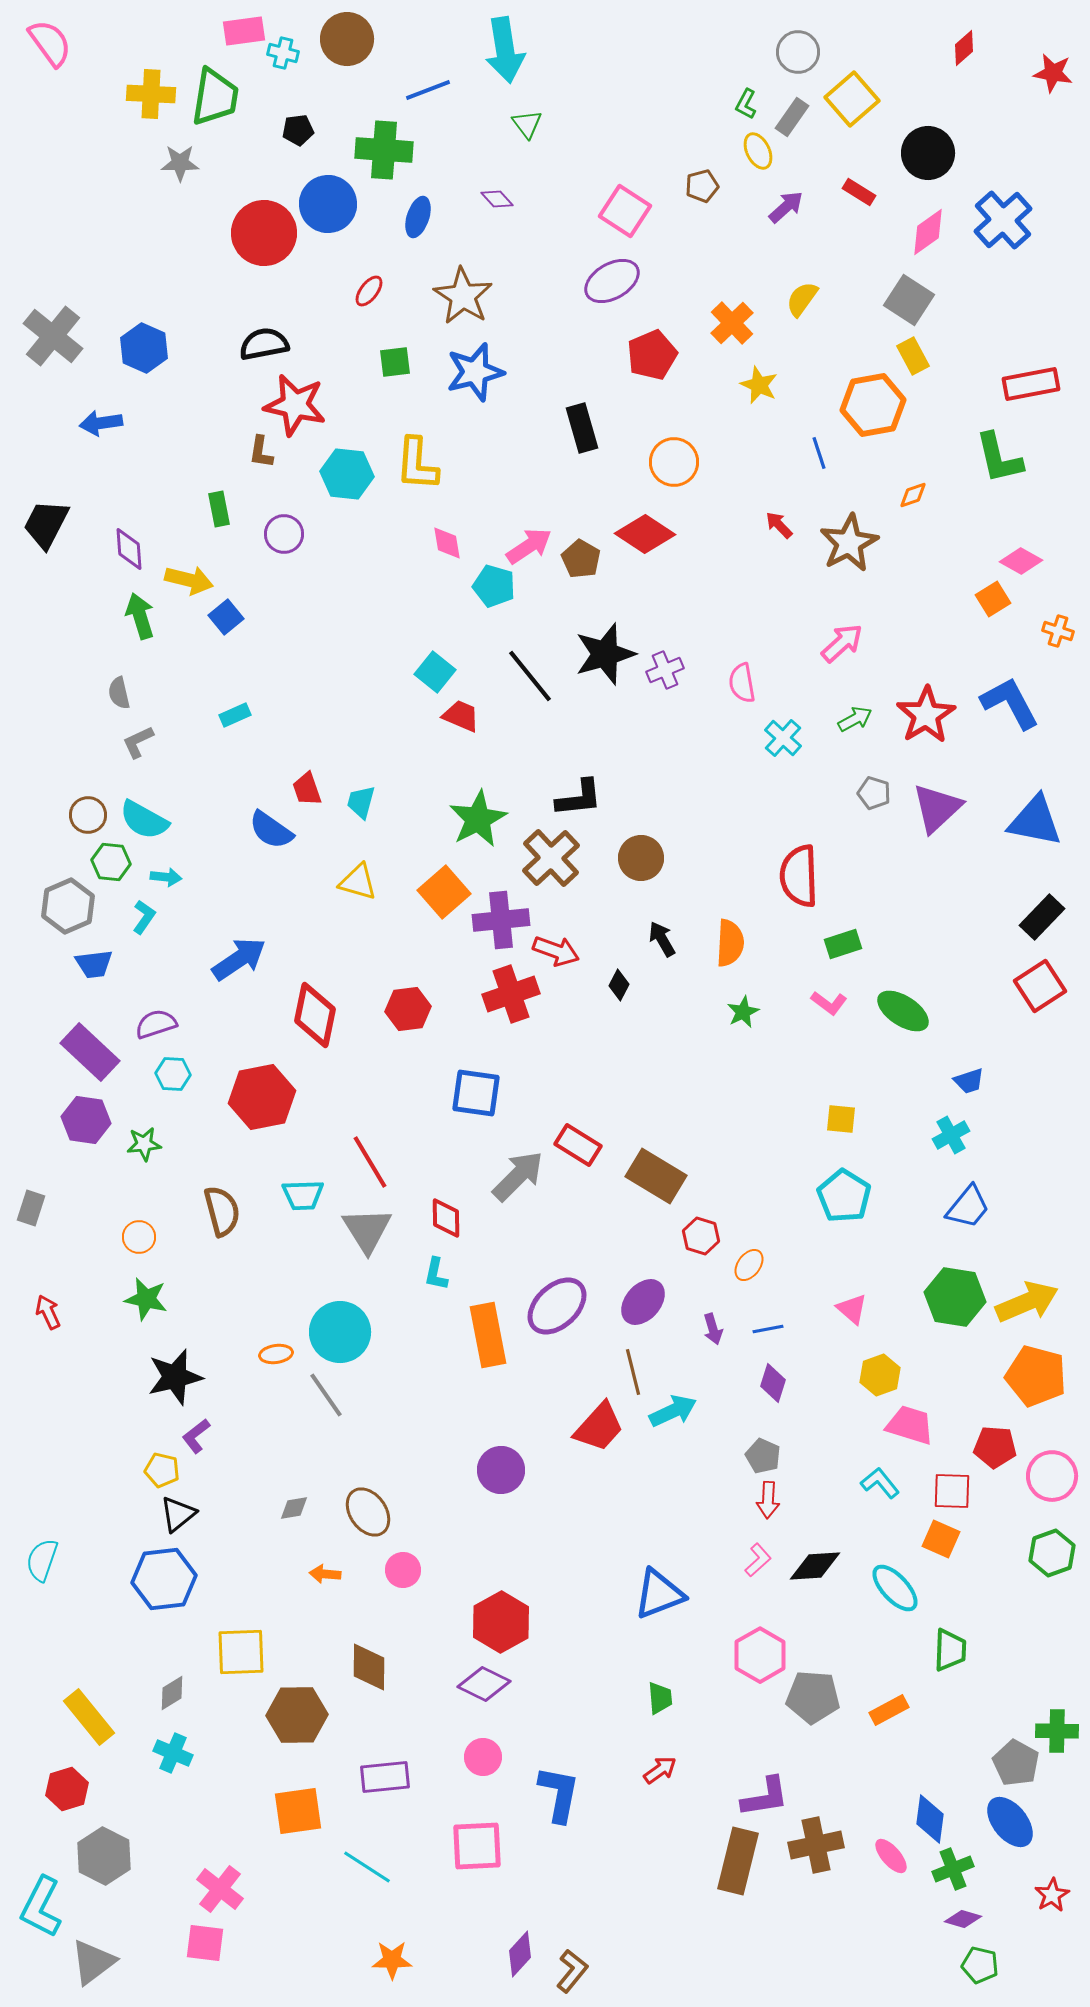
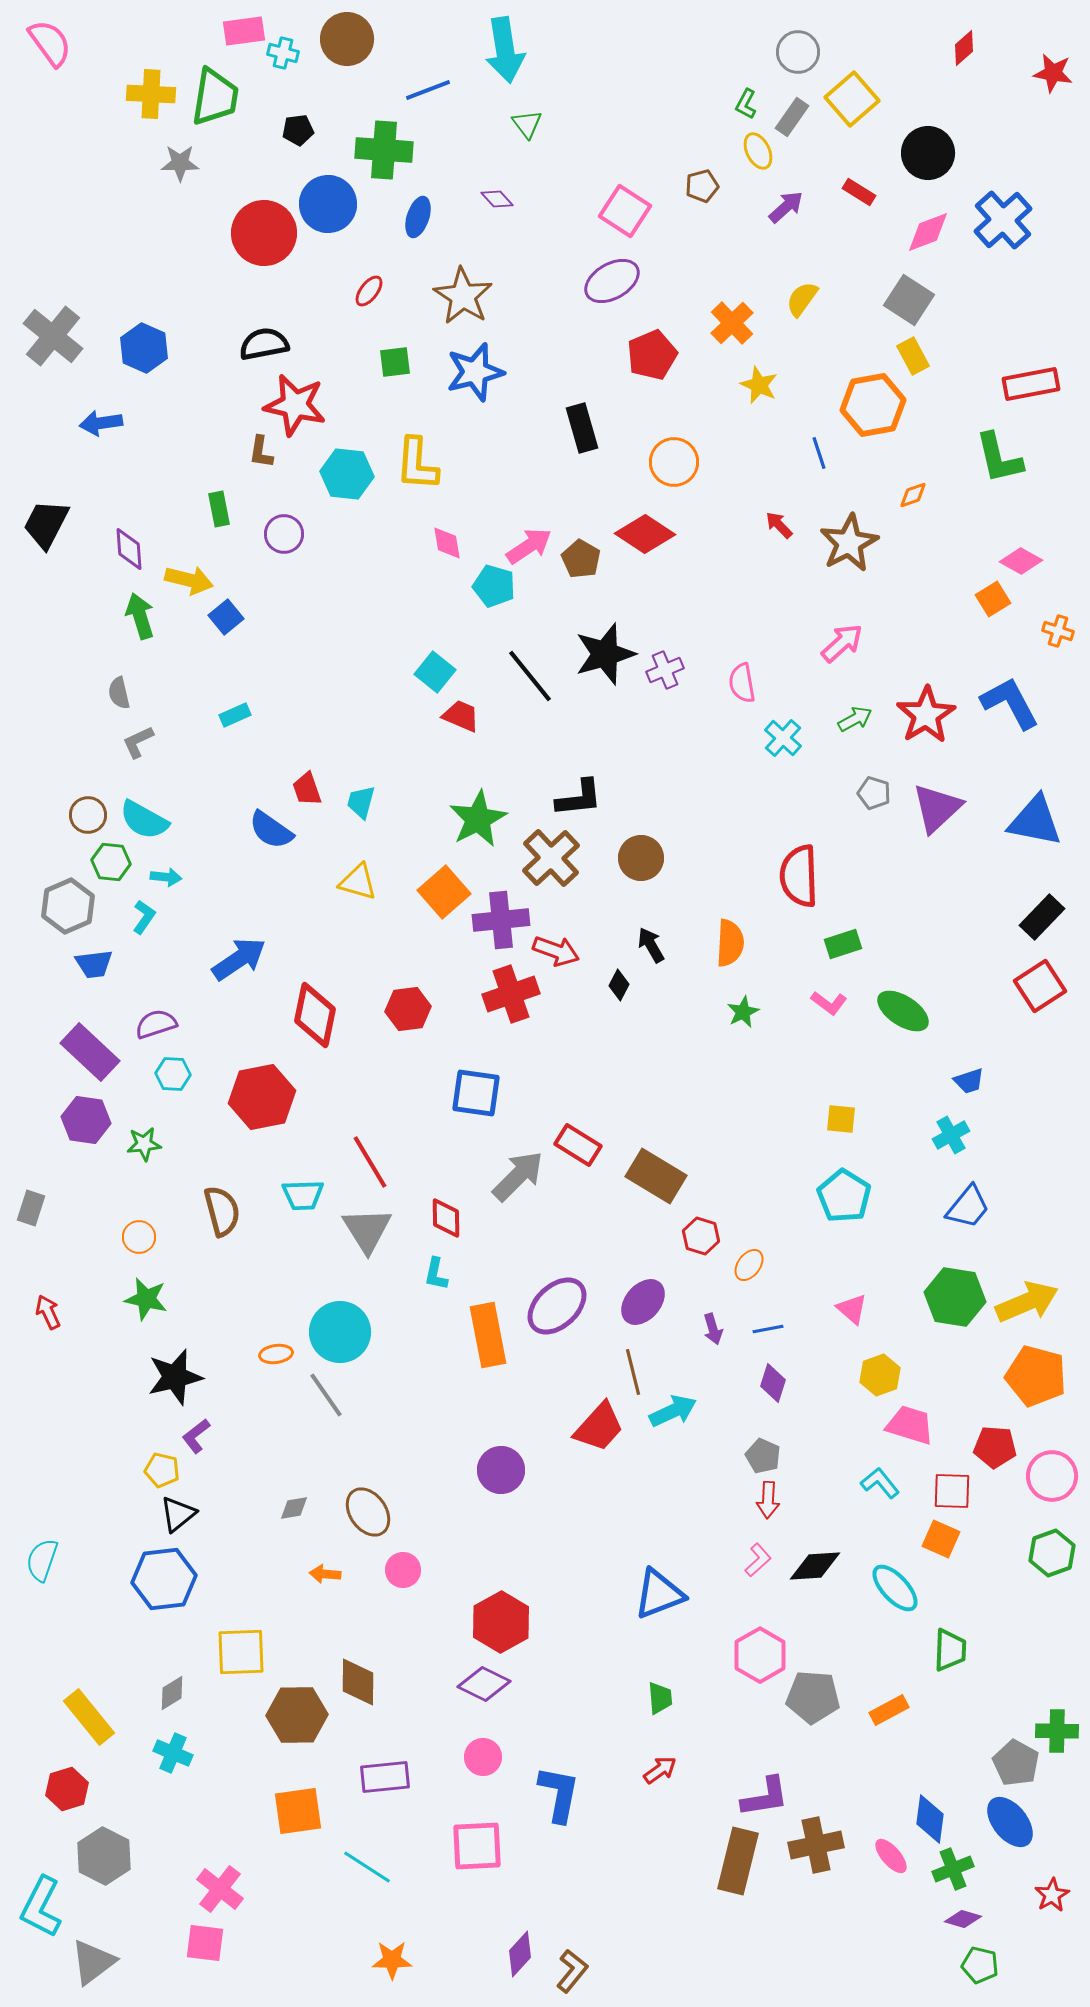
pink diamond at (928, 232): rotated 15 degrees clockwise
black arrow at (662, 939): moved 11 px left, 6 px down
brown diamond at (369, 1667): moved 11 px left, 15 px down
